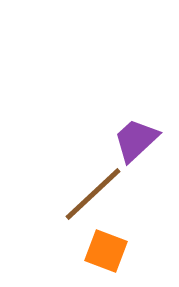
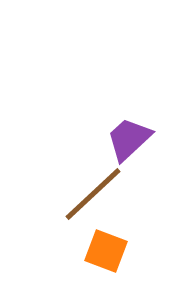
purple trapezoid: moved 7 px left, 1 px up
